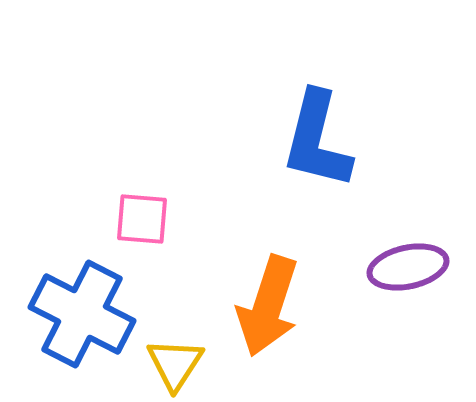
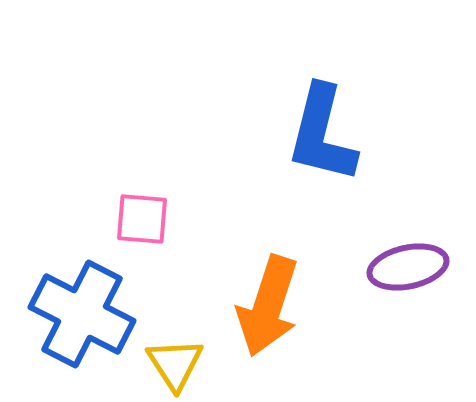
blue L-shape: moved 5 px right, 6 px up
yellow triangle: rotated 6 degrees counterclockwise
